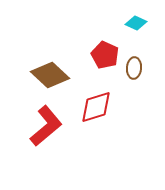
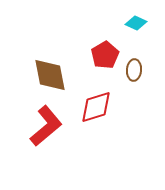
red pentagon: rotated 16 degrees clockwise
brown ellipse: moved 2 px down
brown diamond: rotated 36 degrees clockwise
